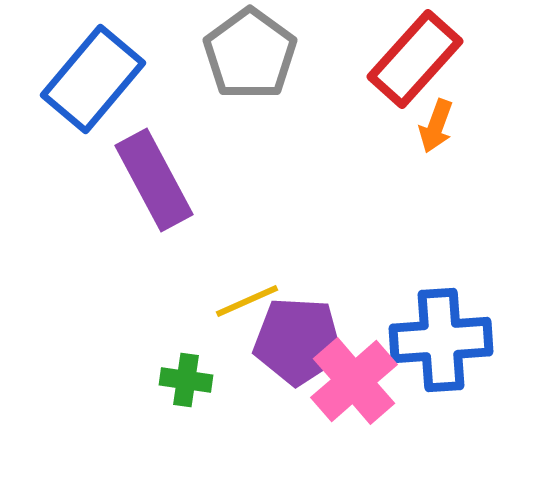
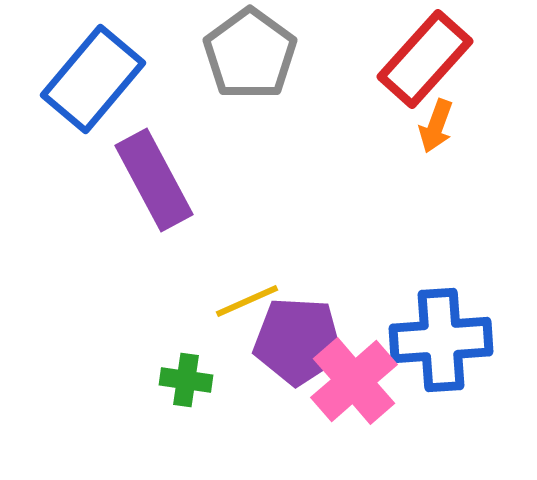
red rectangle: moved 10 px right
